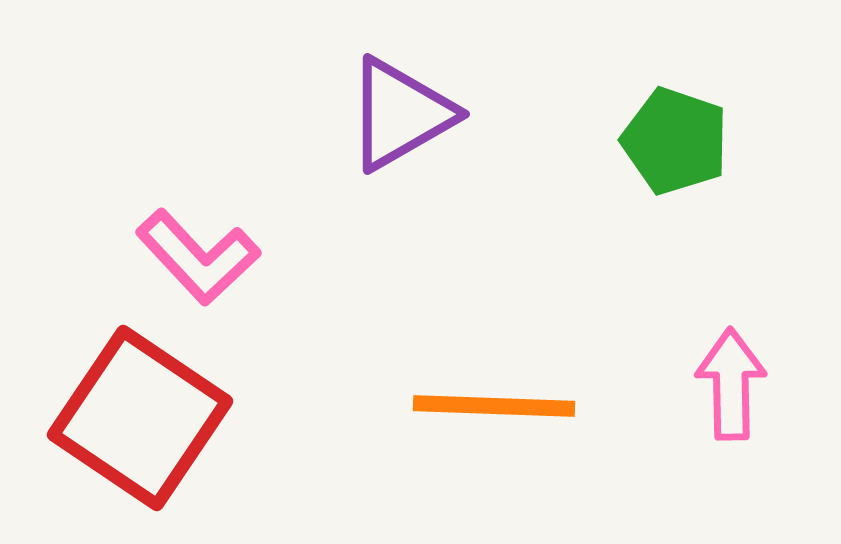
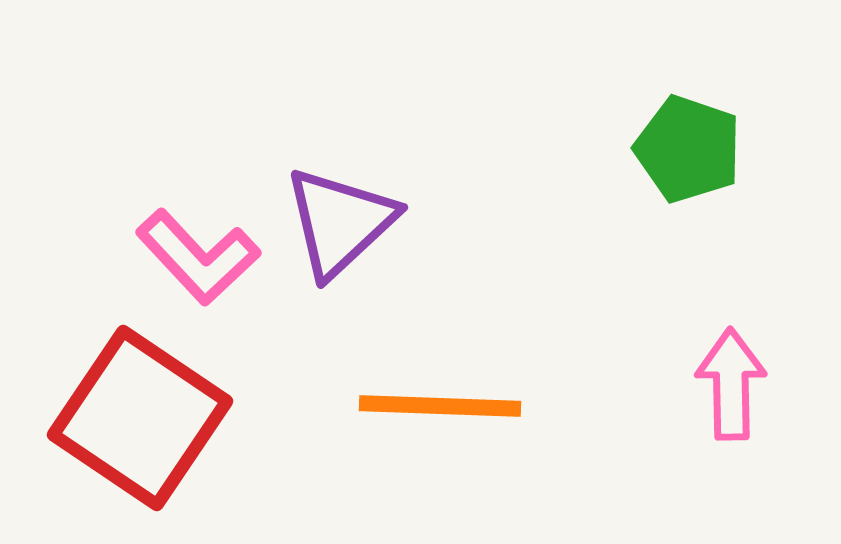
purple triangle: moved 60 px left, 108 px down; rotated 13 degrees counterclockwise
green pentagon: moved 13 px right, 8 px down
orange line: moved 54 px left
